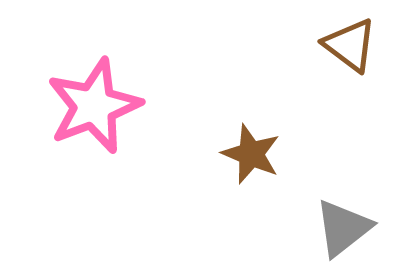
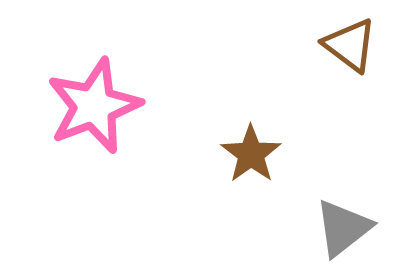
brown star: rotated 14 degrees clockwise
